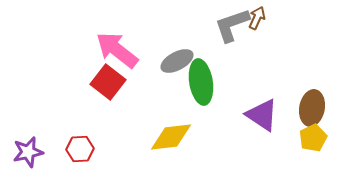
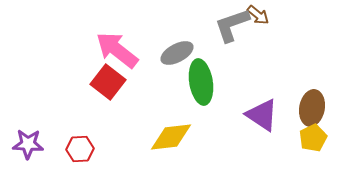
brown arrow: moved 1 px right, 3 px up; rotated 105 degrees clockwise
gray ellipse: moved 8 px up
purple star: moved 8 px up; rotated 16 degrees clockwise
